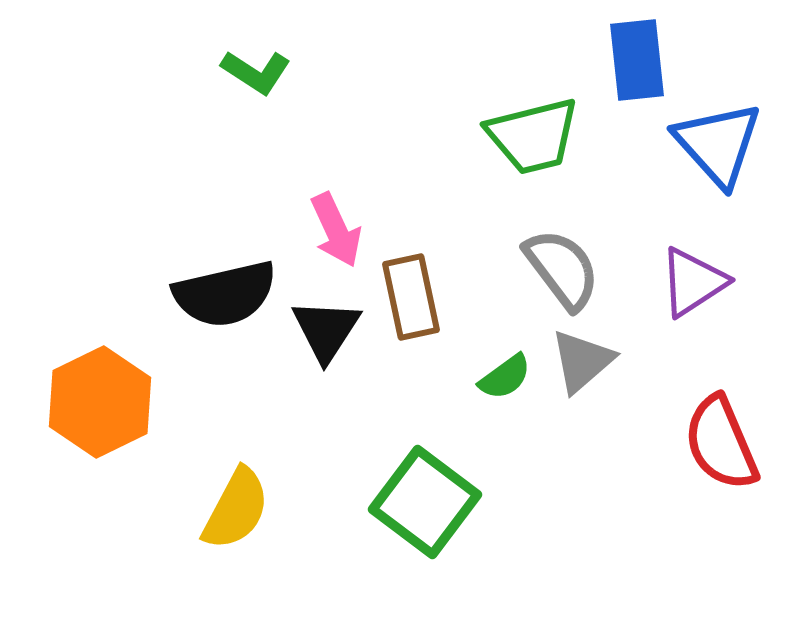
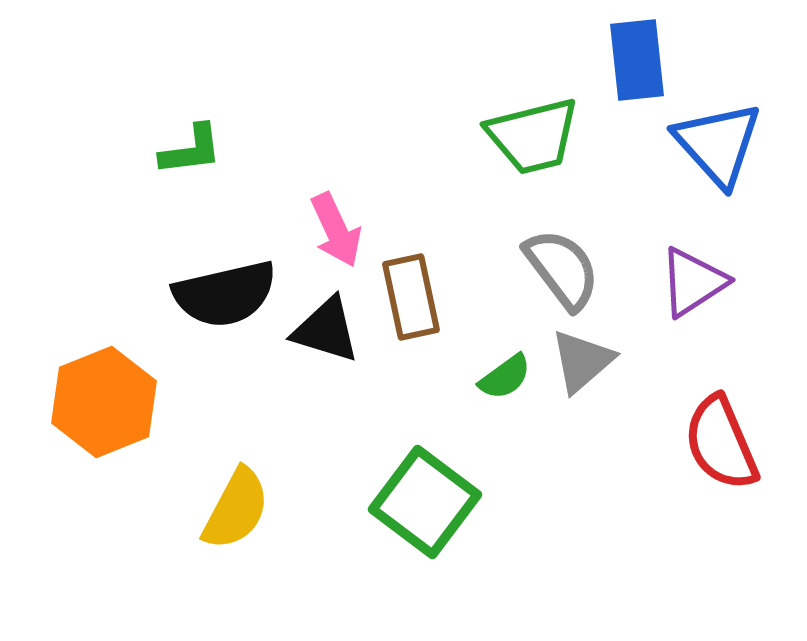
green L-shape: moved 65 px left, 78 px down; rotated 40 degrees counterclockwise
black triangle: rotated 46 degrees counterclockwise
orange hexagon: moved 4 px right; rotated 4 degrees clockwise
